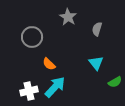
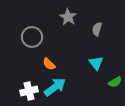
cyan arrow: rotated 10 degrees clockwise
